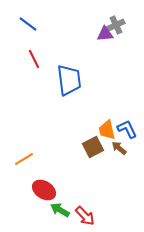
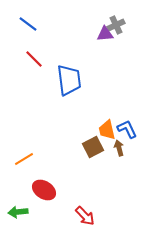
red line: rotated 18 degrees counterclockwise
brown arrow: rotated 35 degrees clockwise
green arrow: moved 42 px left, 2 px down; rotated 36 degrees counterclockwise
